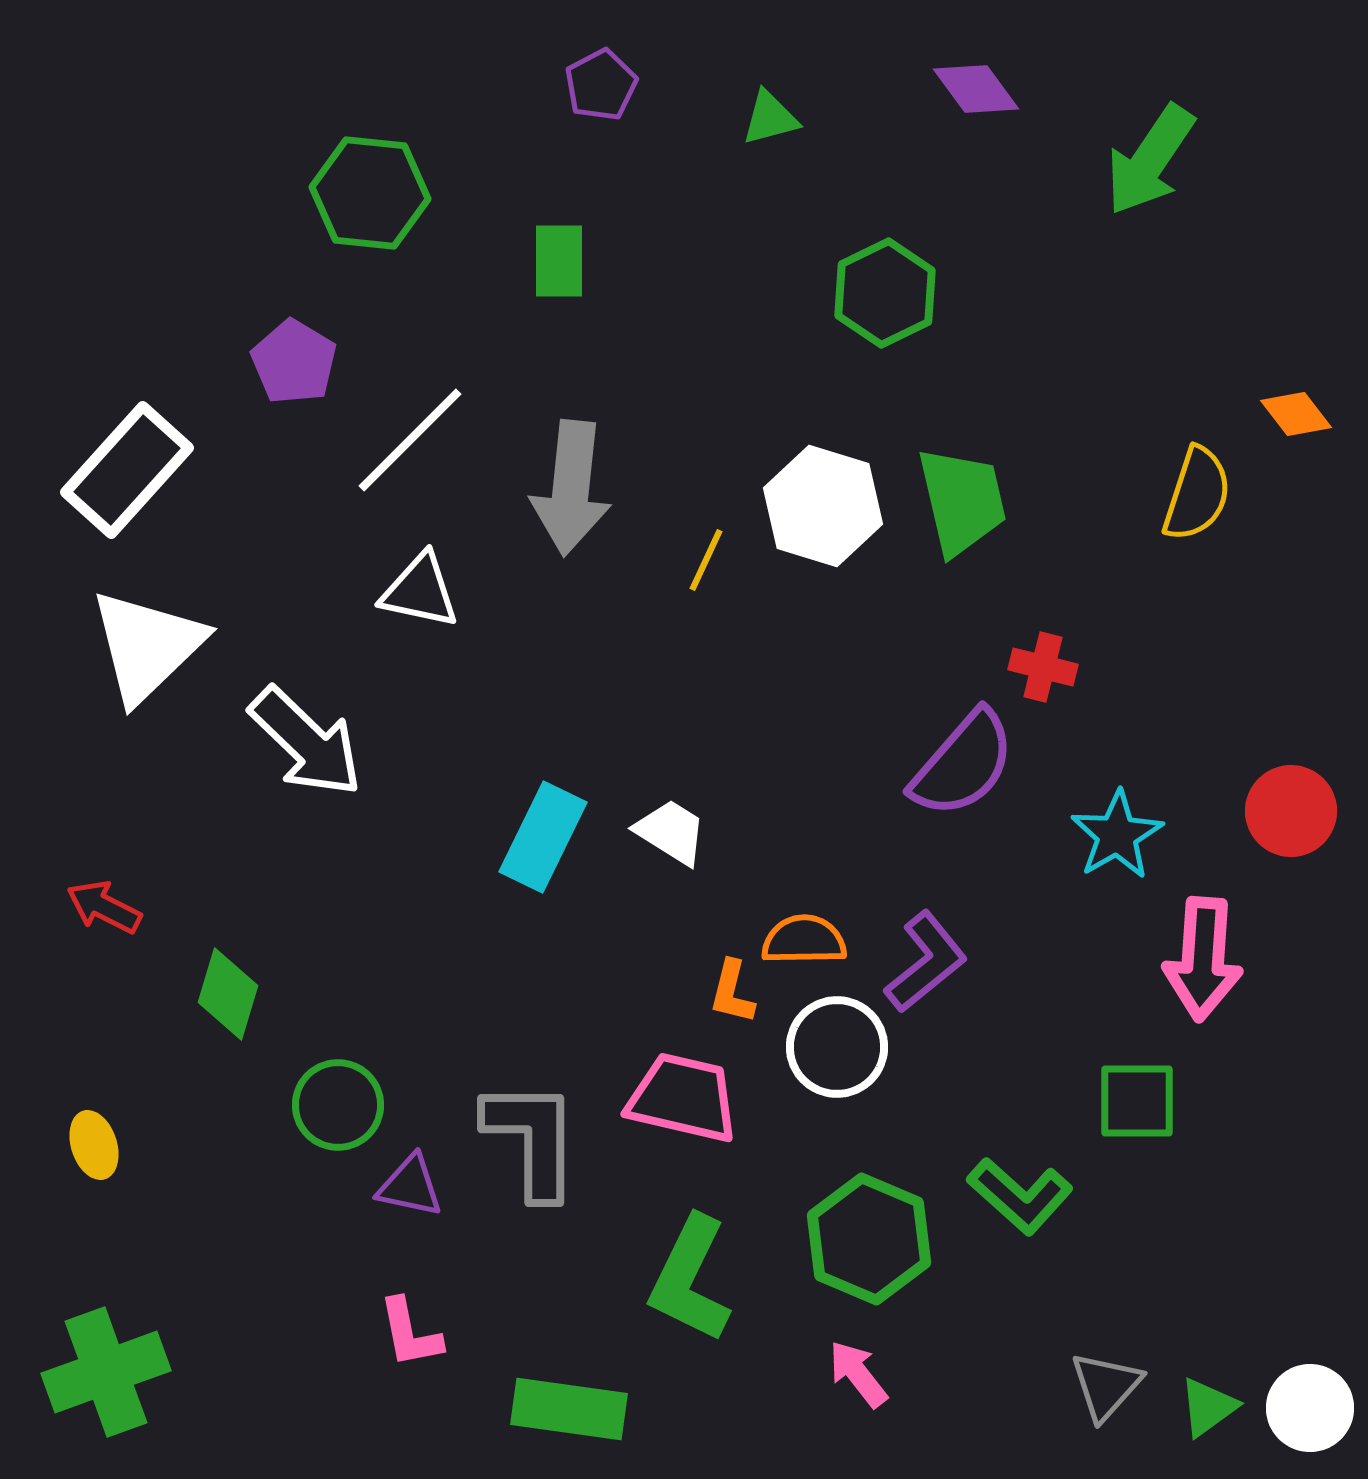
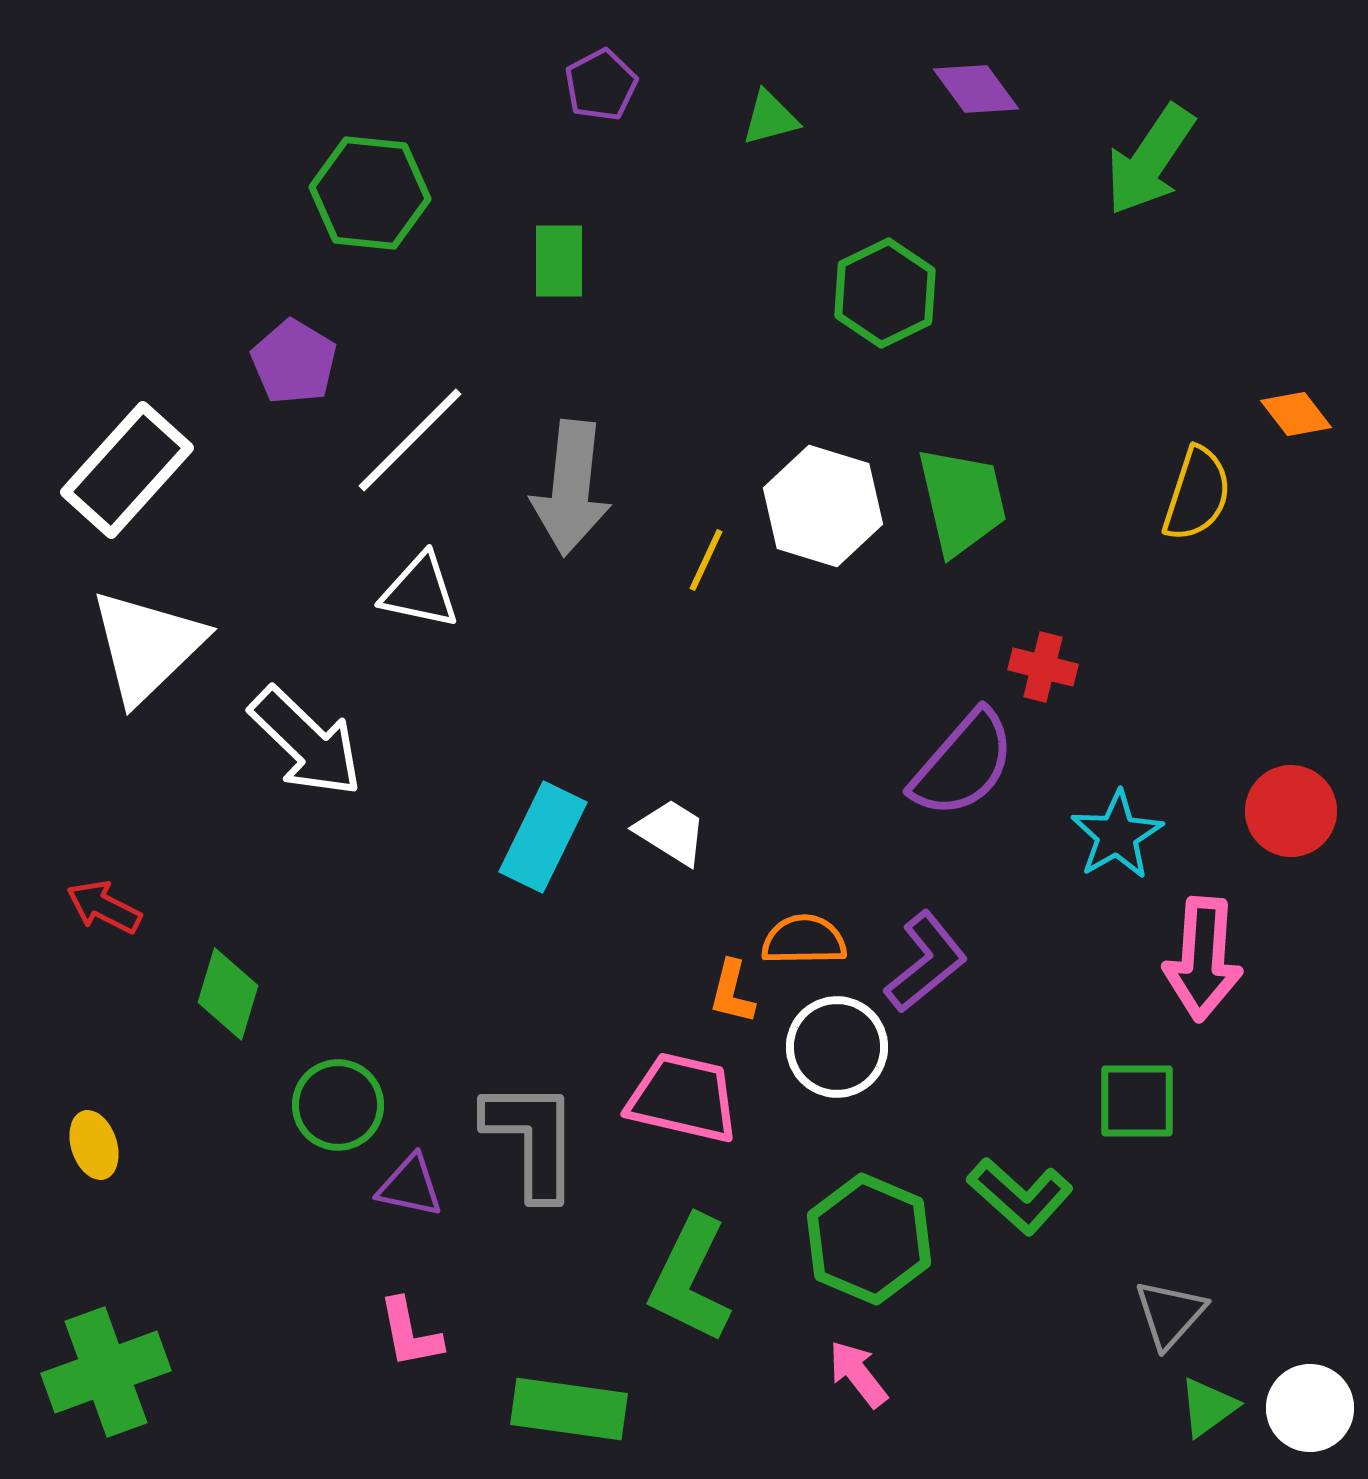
gray triangle at (1106, 1386): moved 64 px right, 72 px up
